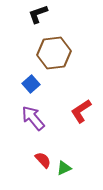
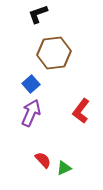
red L-shape: rotated 20 degrees counterclockwise
purple arrow: moved 2 px left, 5 px up; rotated 64 degrees clockwise
